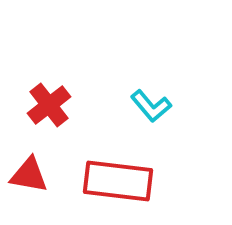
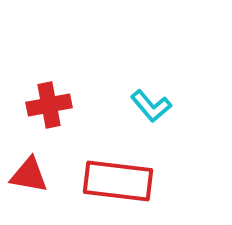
red cross: rotated 27 degrees clockwise
